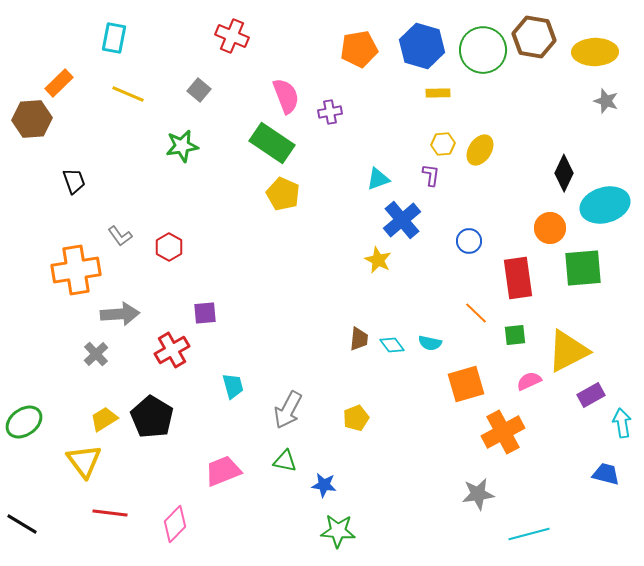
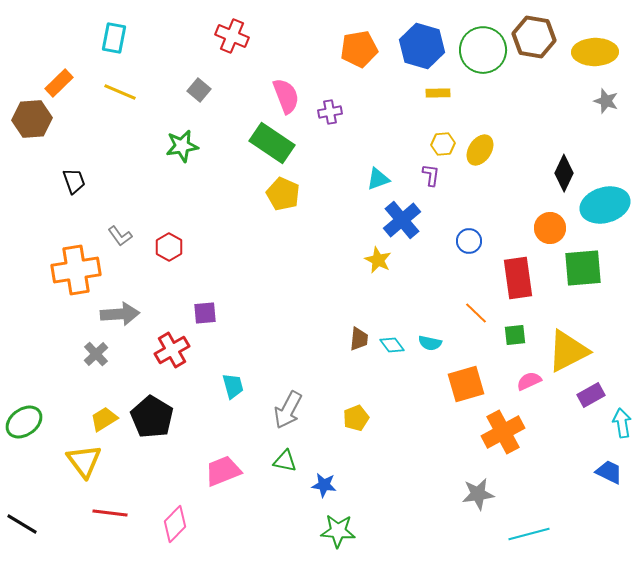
yellow line at (128, 94): moved 8 px left, 2 px up
blue trapezoid at (606, 474): moved 3 px right, 2 px up; rotated 12 degrees clockwise
